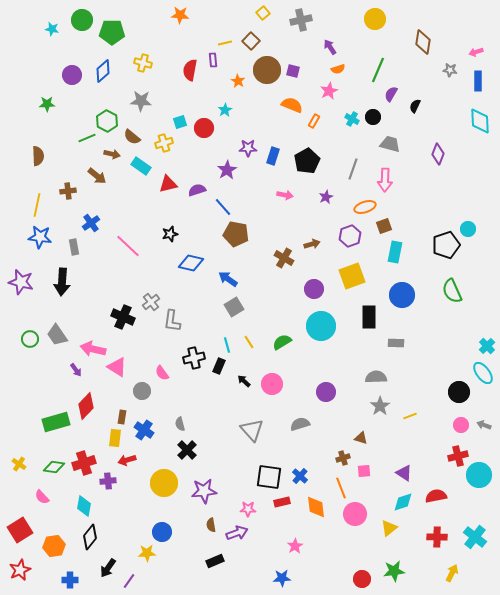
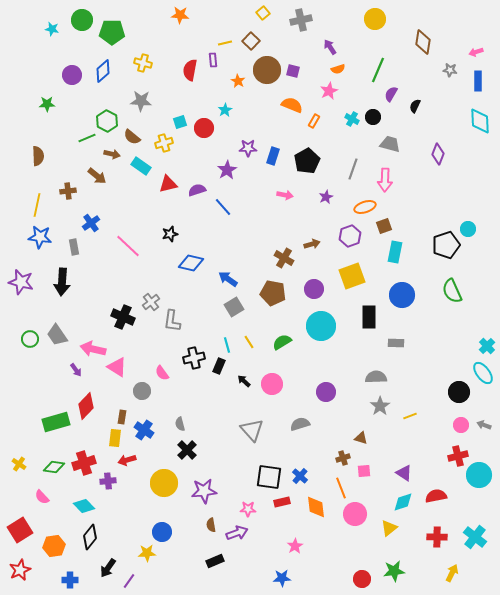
brown pentagon at (236, 234): moved 37 px right, 59 px down
cyan diamond at (84, 506): rotated 55 degrees counterclockwise
